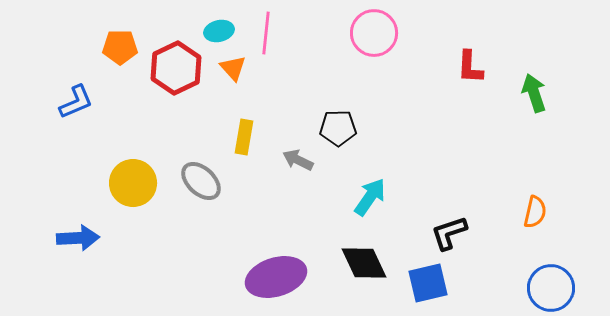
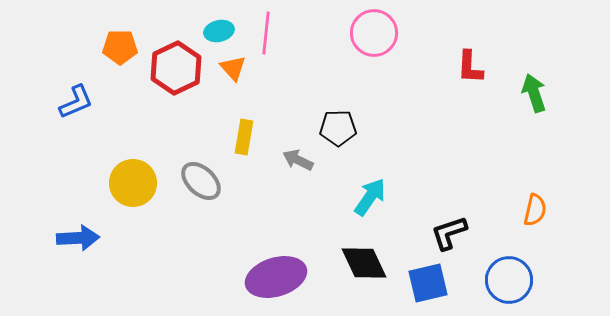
orange semicircle: moved 2 px up
blue circle: moved 42 px left, 8 px up
